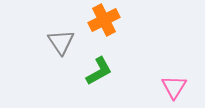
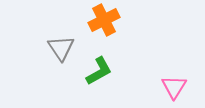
gray triangle: moved 6 px down
